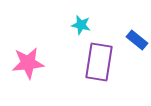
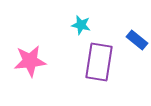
pink star: moved 2 px right, 2 px up
